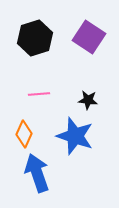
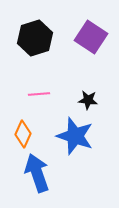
purple square: moved 2 px right
orange diamond: moved 1 px left
